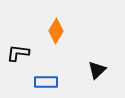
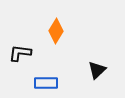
black L-shape: moved 2 px right
blue rectangle: moved 1 px down
